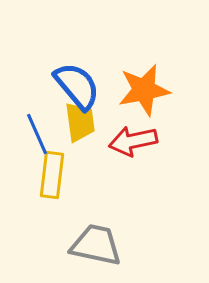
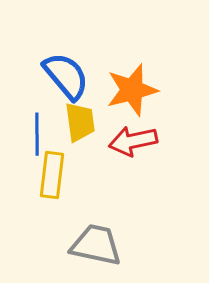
blue semicircle: moved 11 px left, 10 px up
orange star: moved 12 px left; rotated 4 degrees counterclockwise
blue line: rotated 24 degrees clockwise
